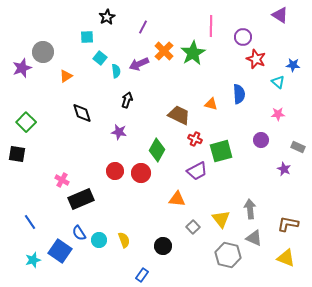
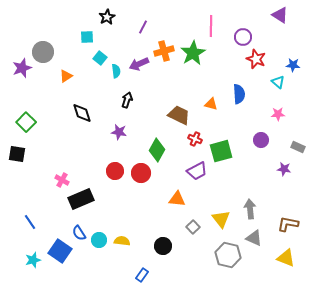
orange cross at (164, 51): rotated 30 degrees clockwise
purple star at (284, 169): rotated 16 degrees counterclockwise
yellow semicircle at (124, 240): moved 2 px left, 1 px down; rotated 63 degrees counterclockwise
